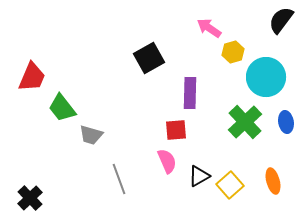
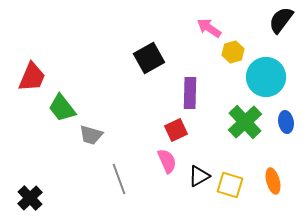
red square: rotated 20 degrees counterclockwise
yellow square: rotated 32 degrees counterclockwise
